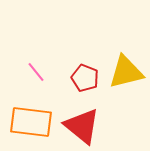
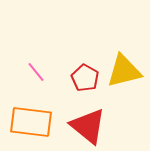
yellow triangle: moved 2 px left, 1 px up
red pentagon: rotated 8 degrees clockwise
red triangle: moved 6 px right
